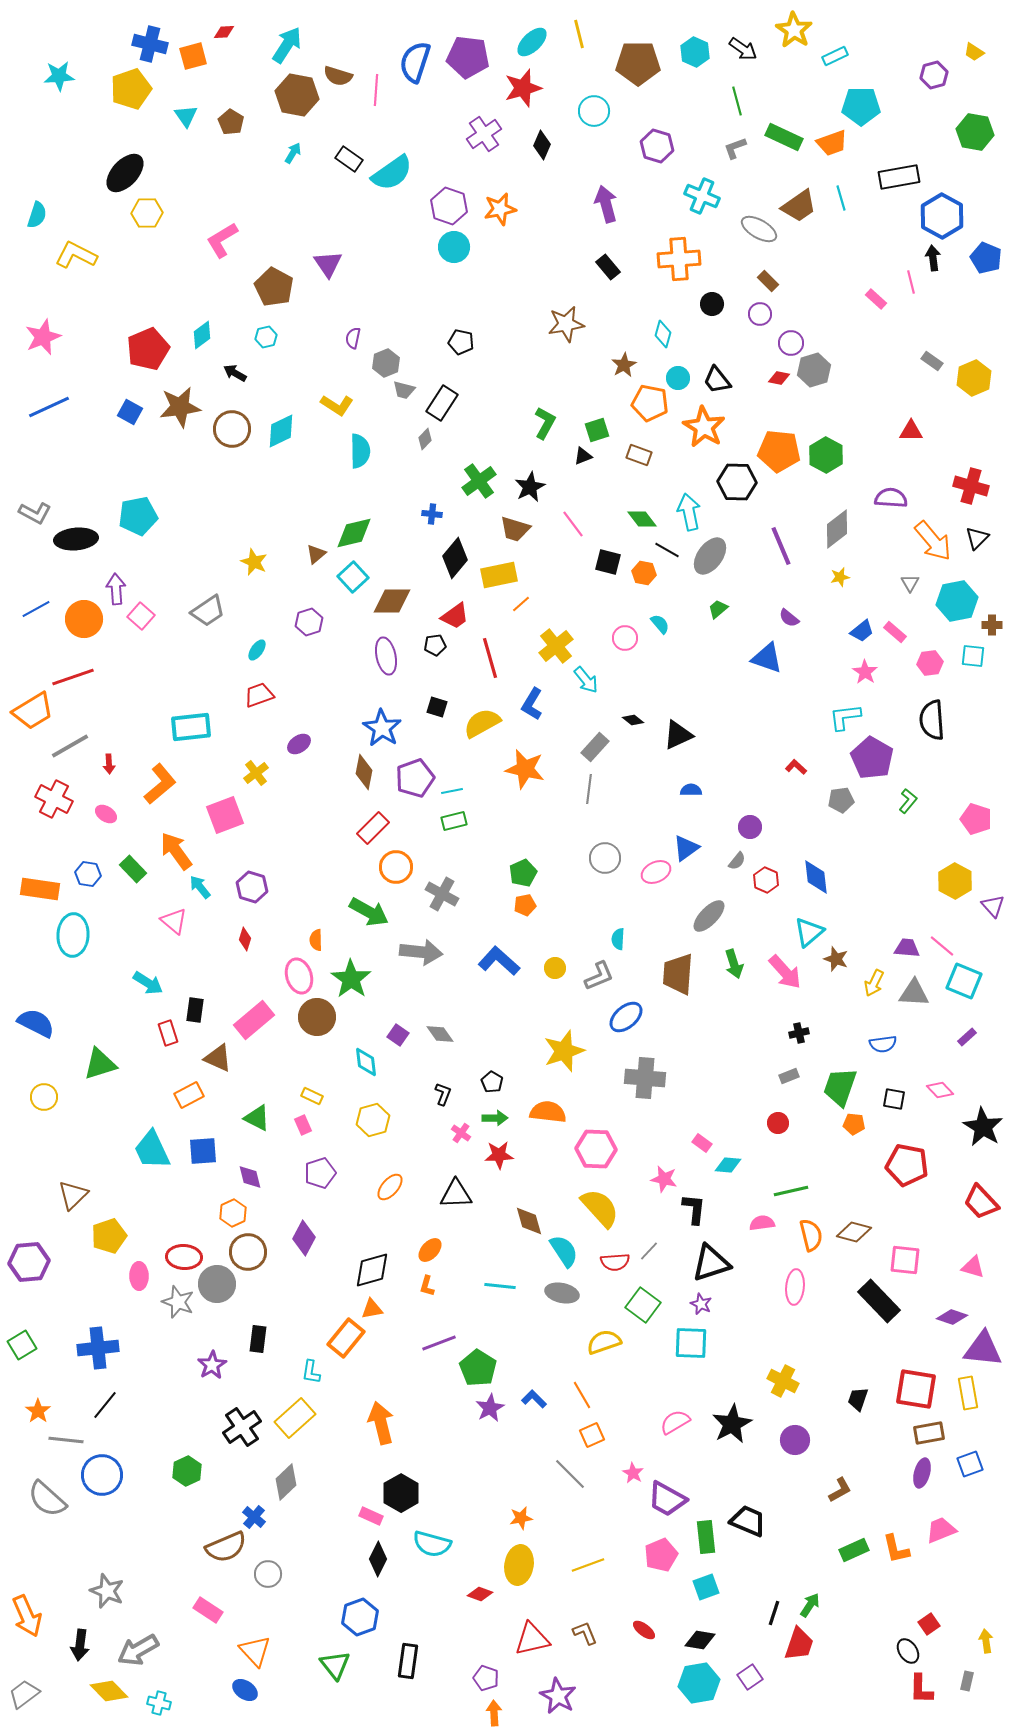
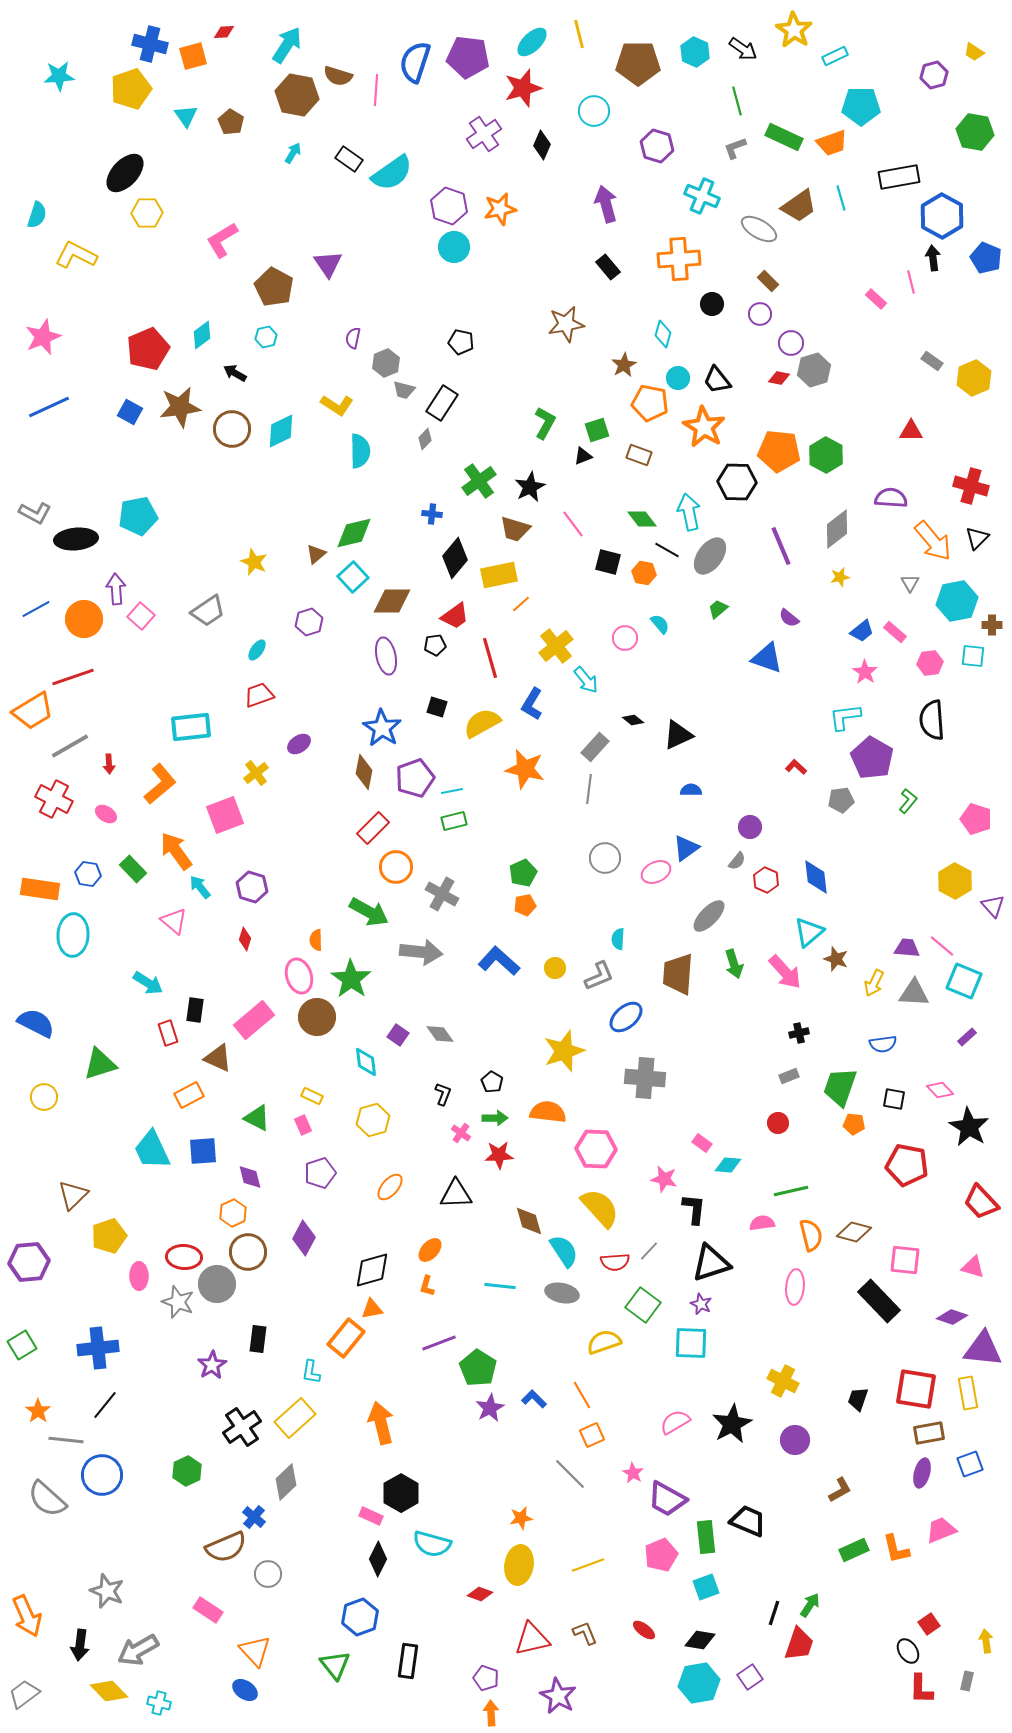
black star at (983, 1127): moved 14 px left
orange arrow at (494, 1713): moved 3 px left
